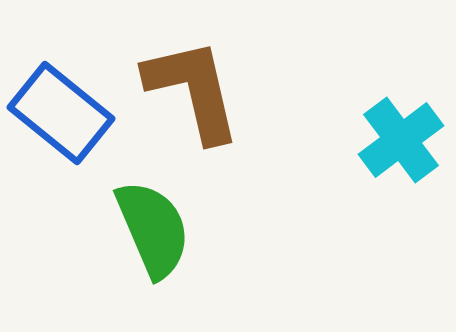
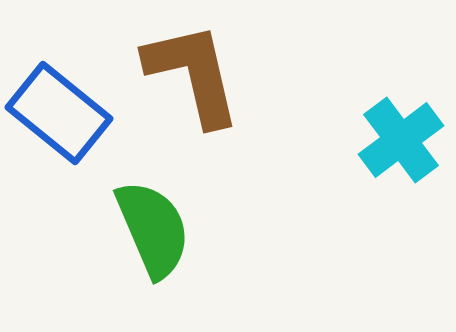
brown L-shape: moved 16 px up
blue rectangle: moved 2 px left
